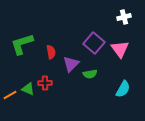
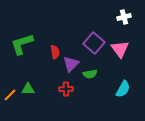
red semicircle: moved 4 px right
red cross: moved 21 px right, 6 px down
green triangle: rotated 24 degrees counterclockwise
orange line: rotated 16 degrees counterclockwise
